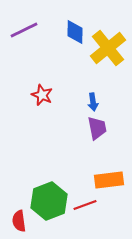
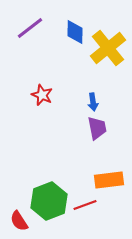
purple line: moved 6 px right, 2 px up; rotated 12 degrees counterclockwise
red semicircle: rotated 25 degrees counterclockwise
